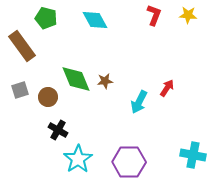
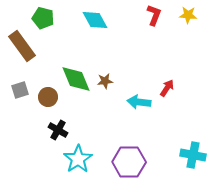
green pentagon: moved 3 px left
cyan arrow: rotated 70 degrees clockwise
